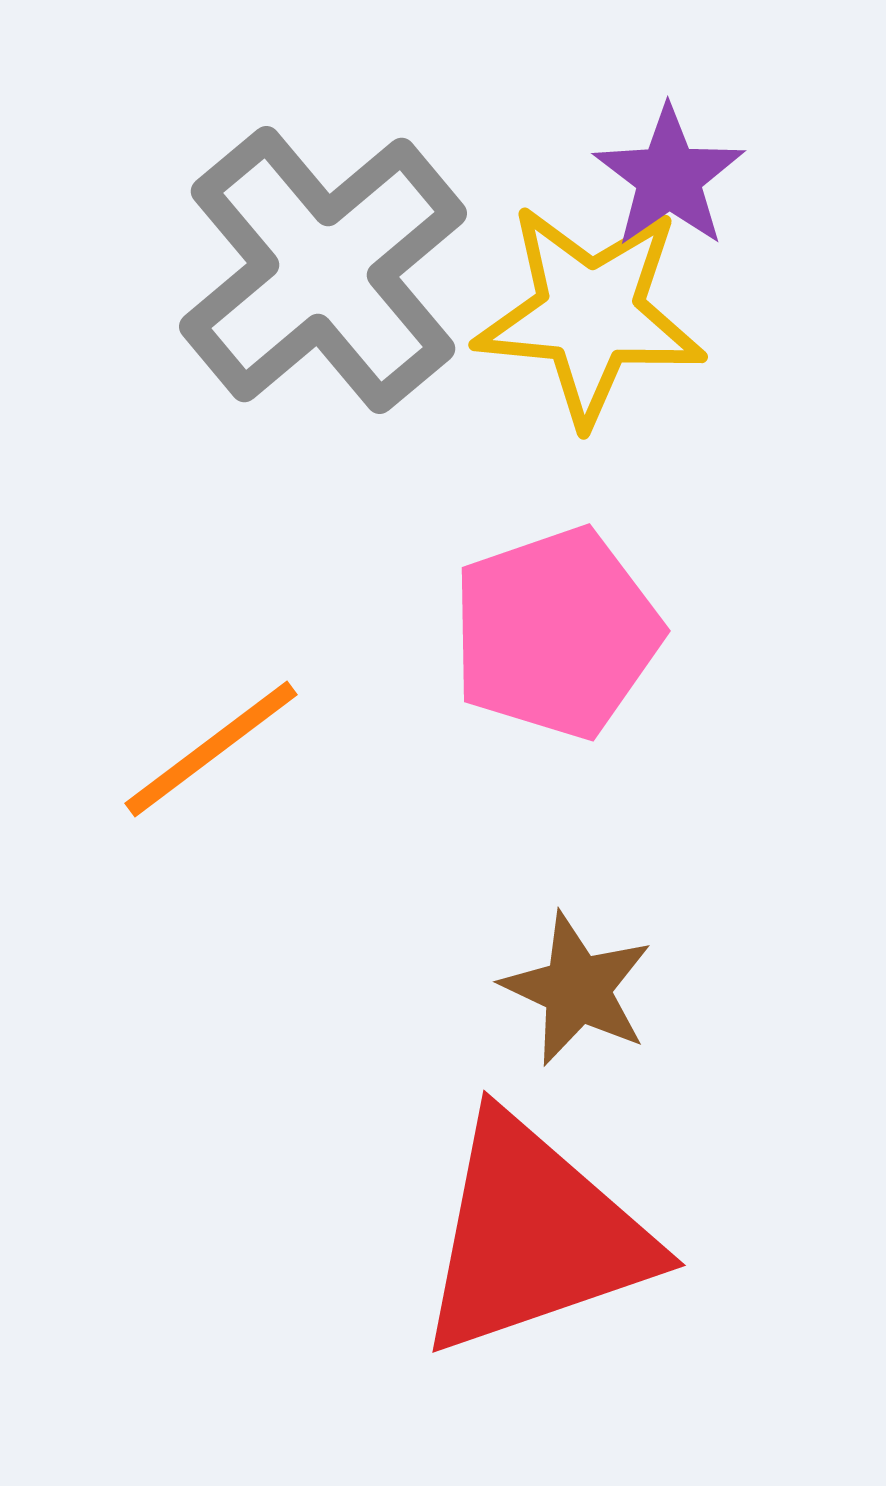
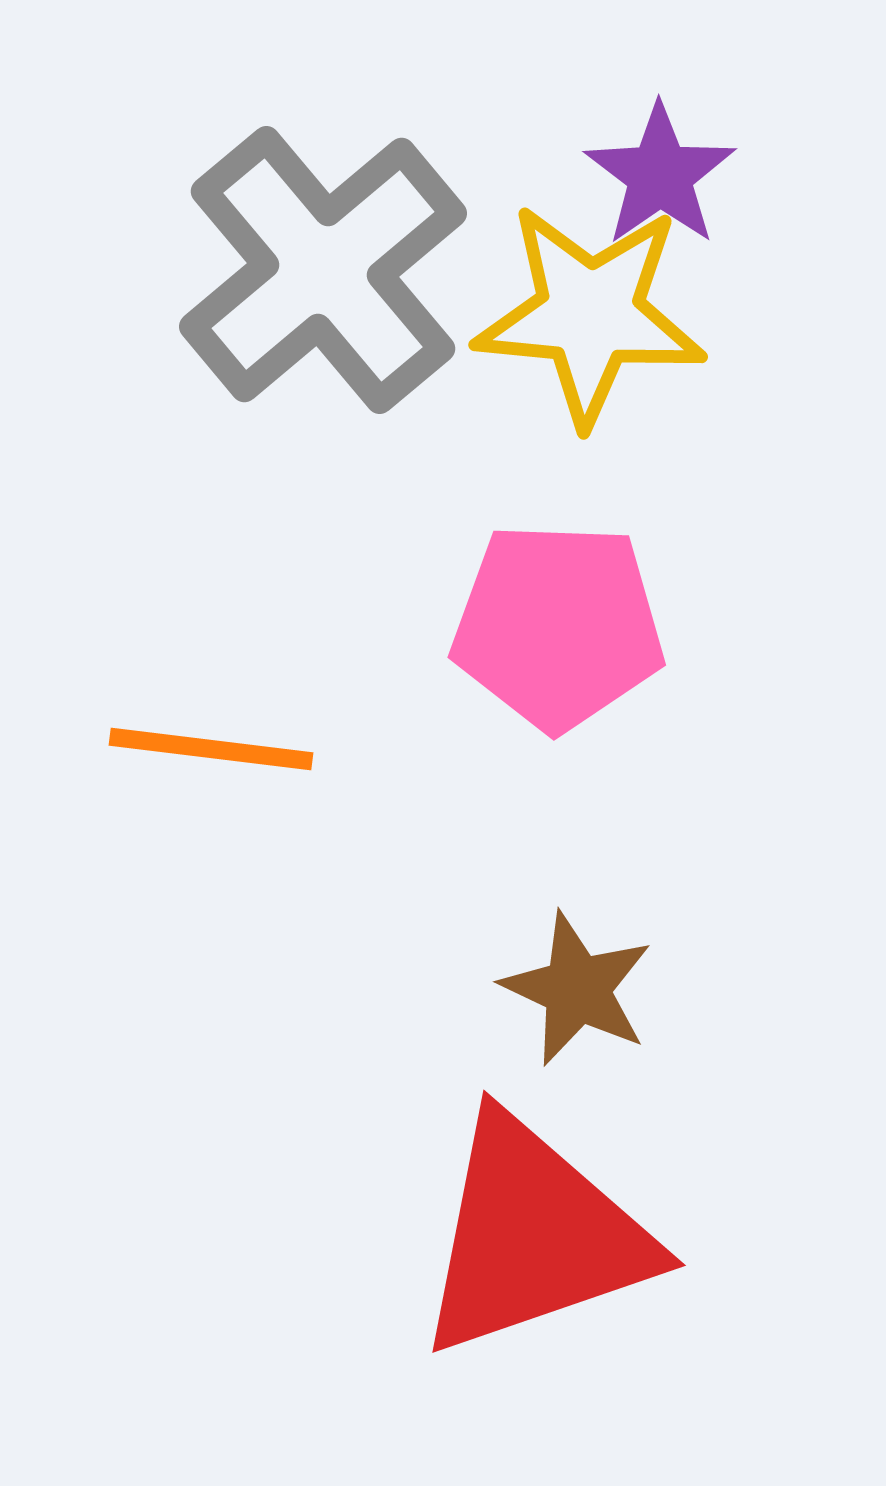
purple star: moved 9 px left, 2 px up
pink pentagon: moved 2 px right, 7 px up; rotated 21 degrees clockwise
orange line: rotated 44 degrees clockwise
